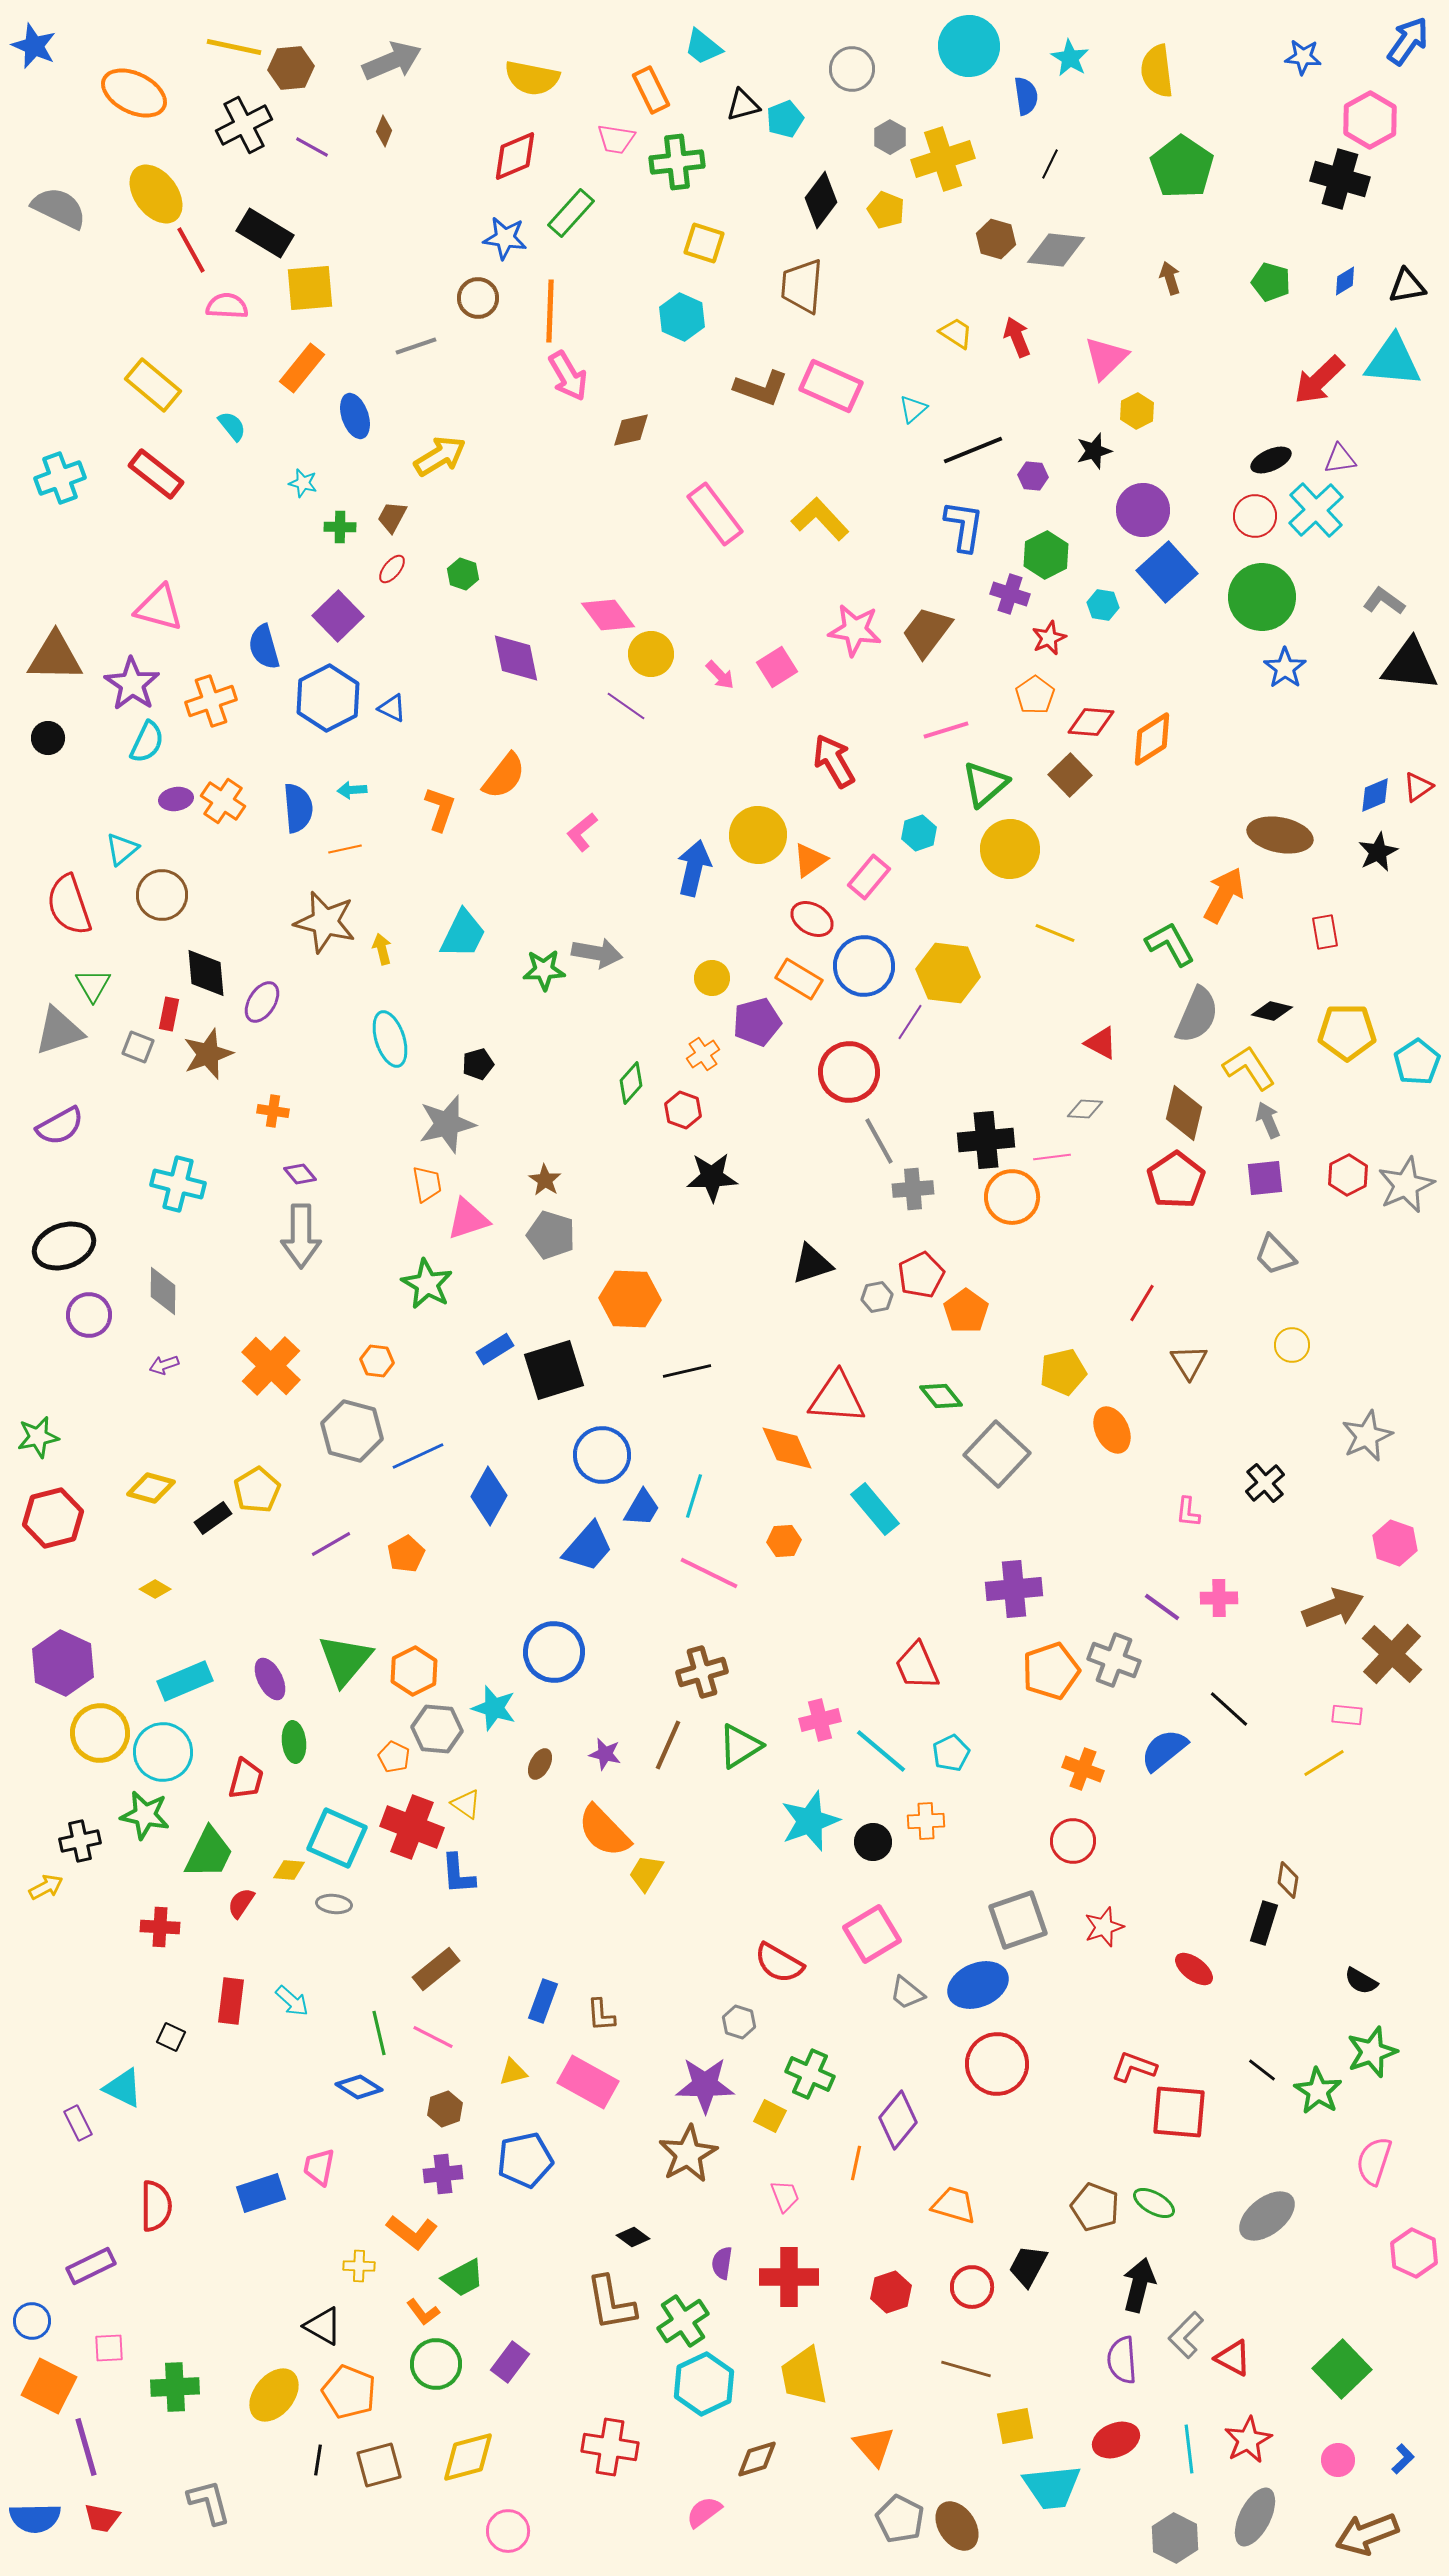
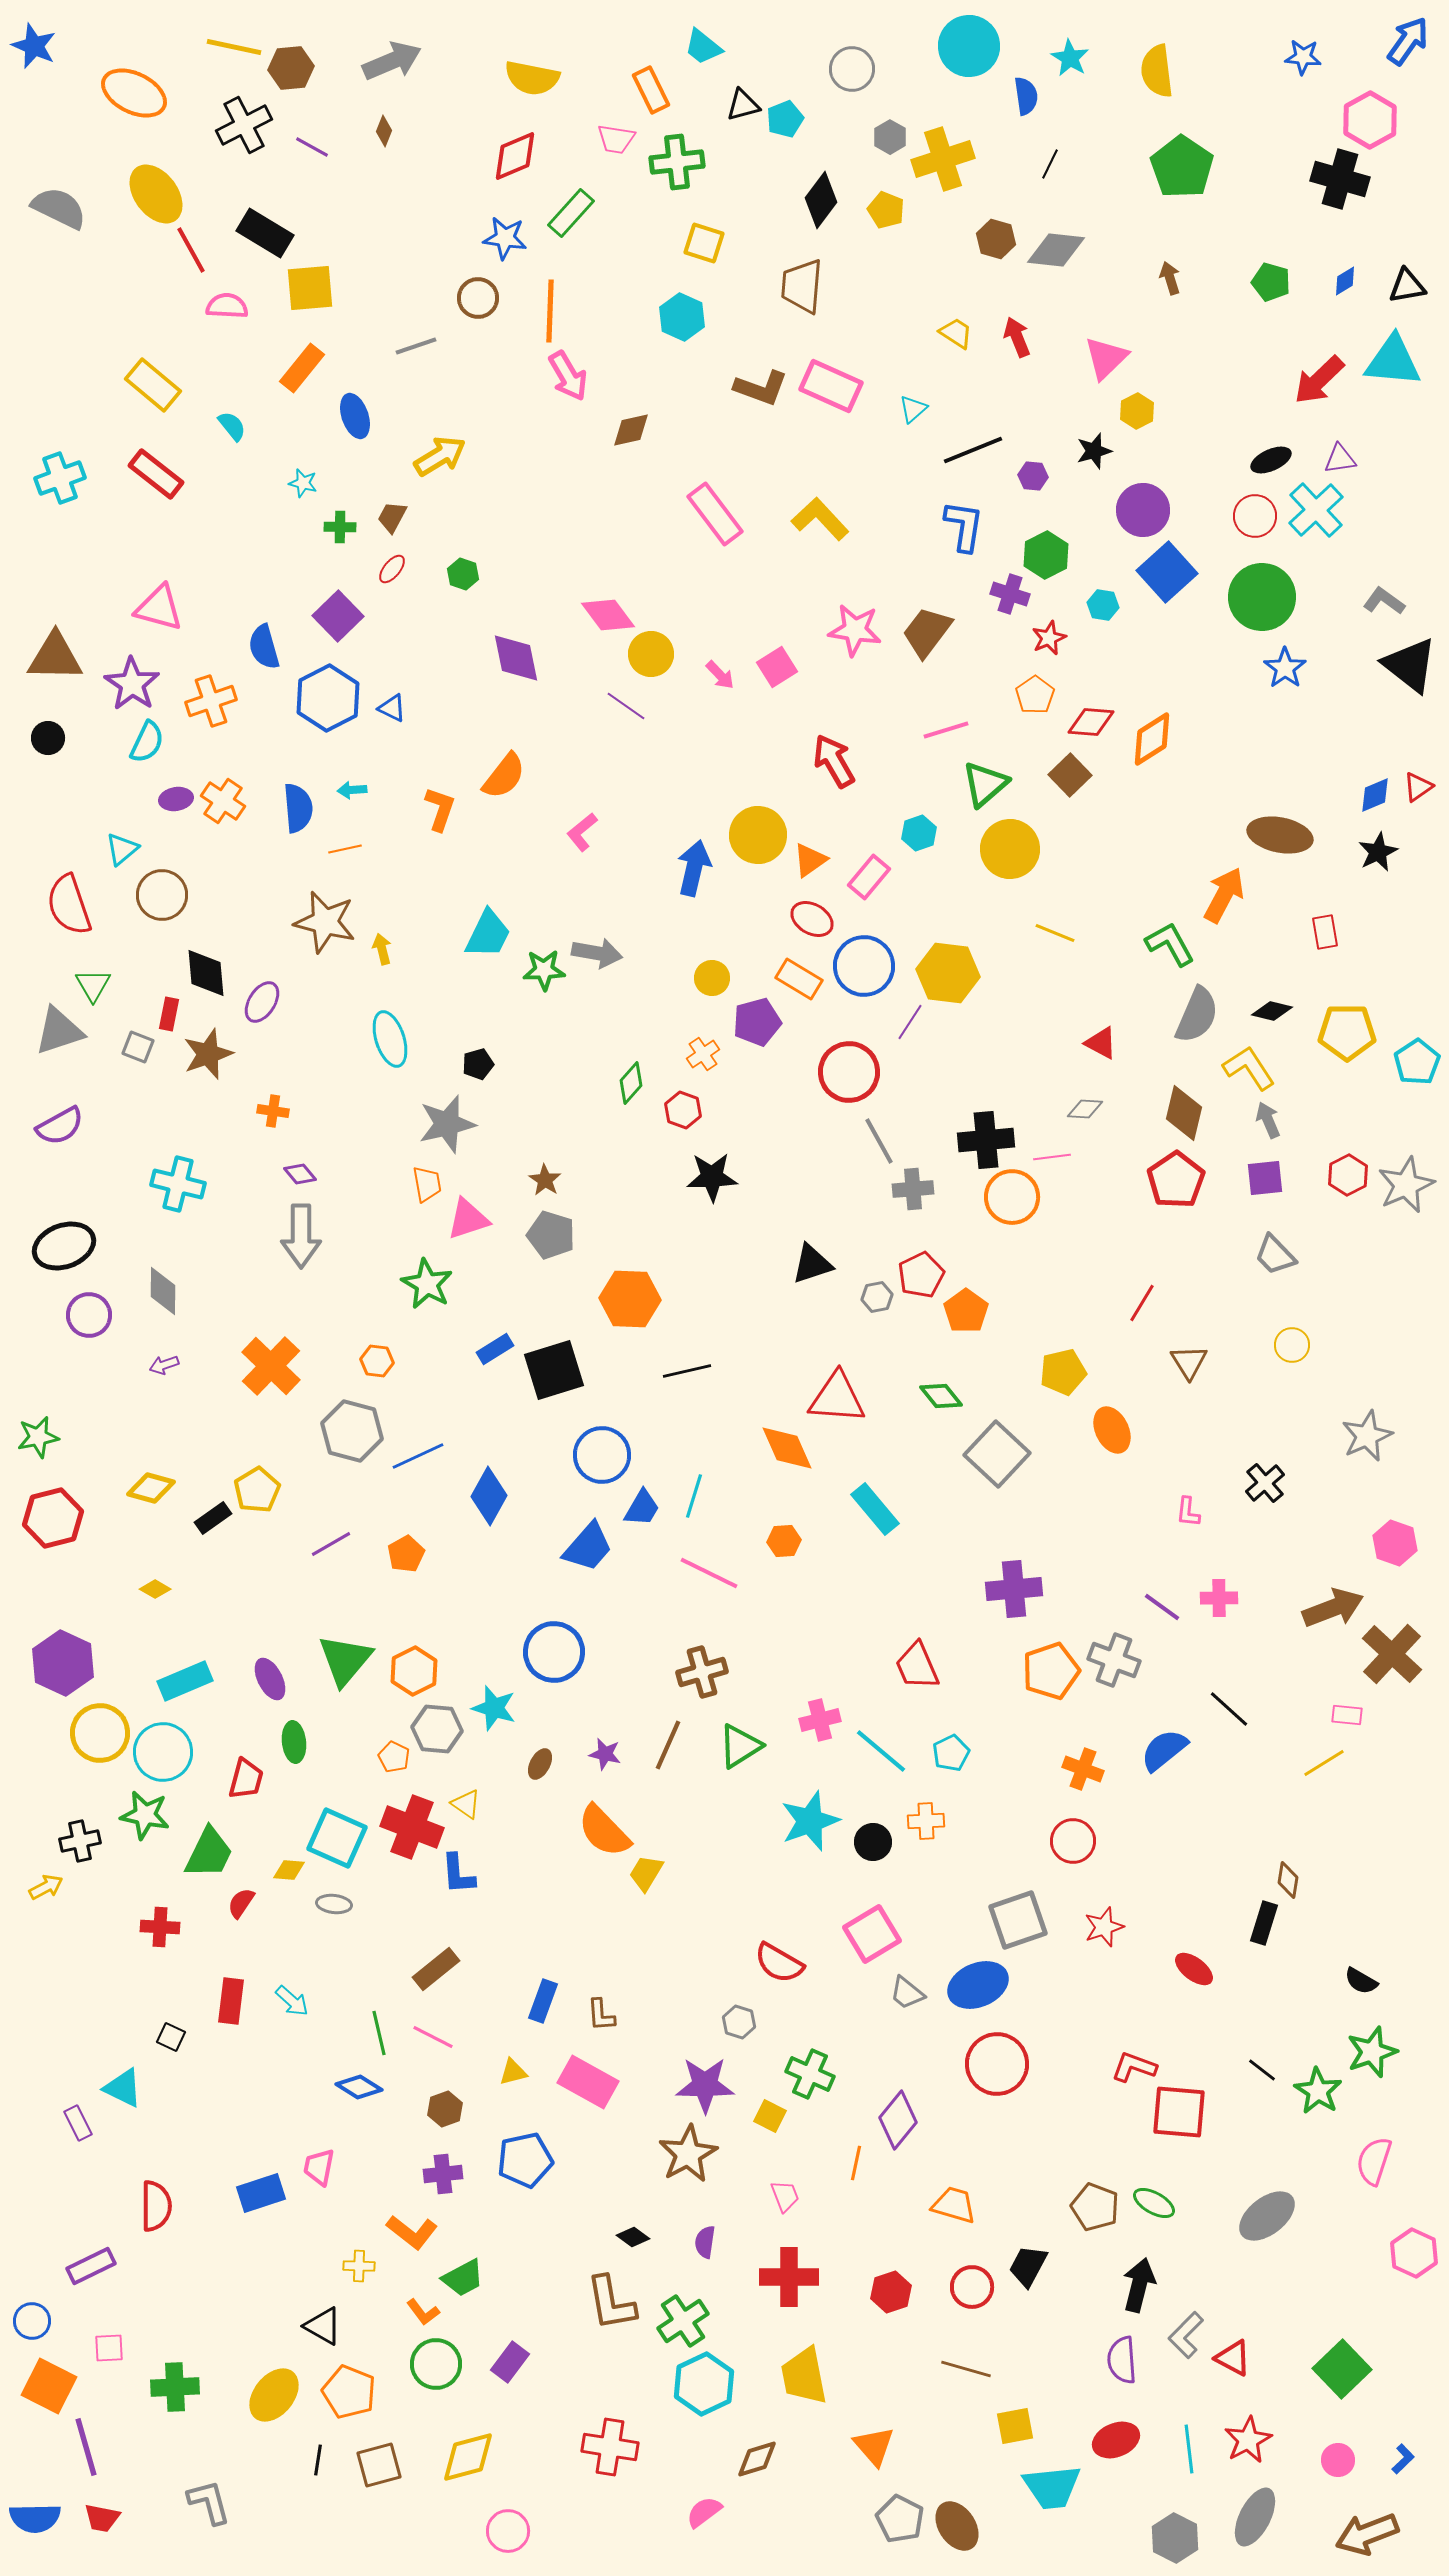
black triangle at (1410, 665): rotated 32 degrees clockwise
cyan trapezoid at (463, 934): moved 25 px right
purple semicircle at (722, 2263): moved 17 px left, 21 px up
